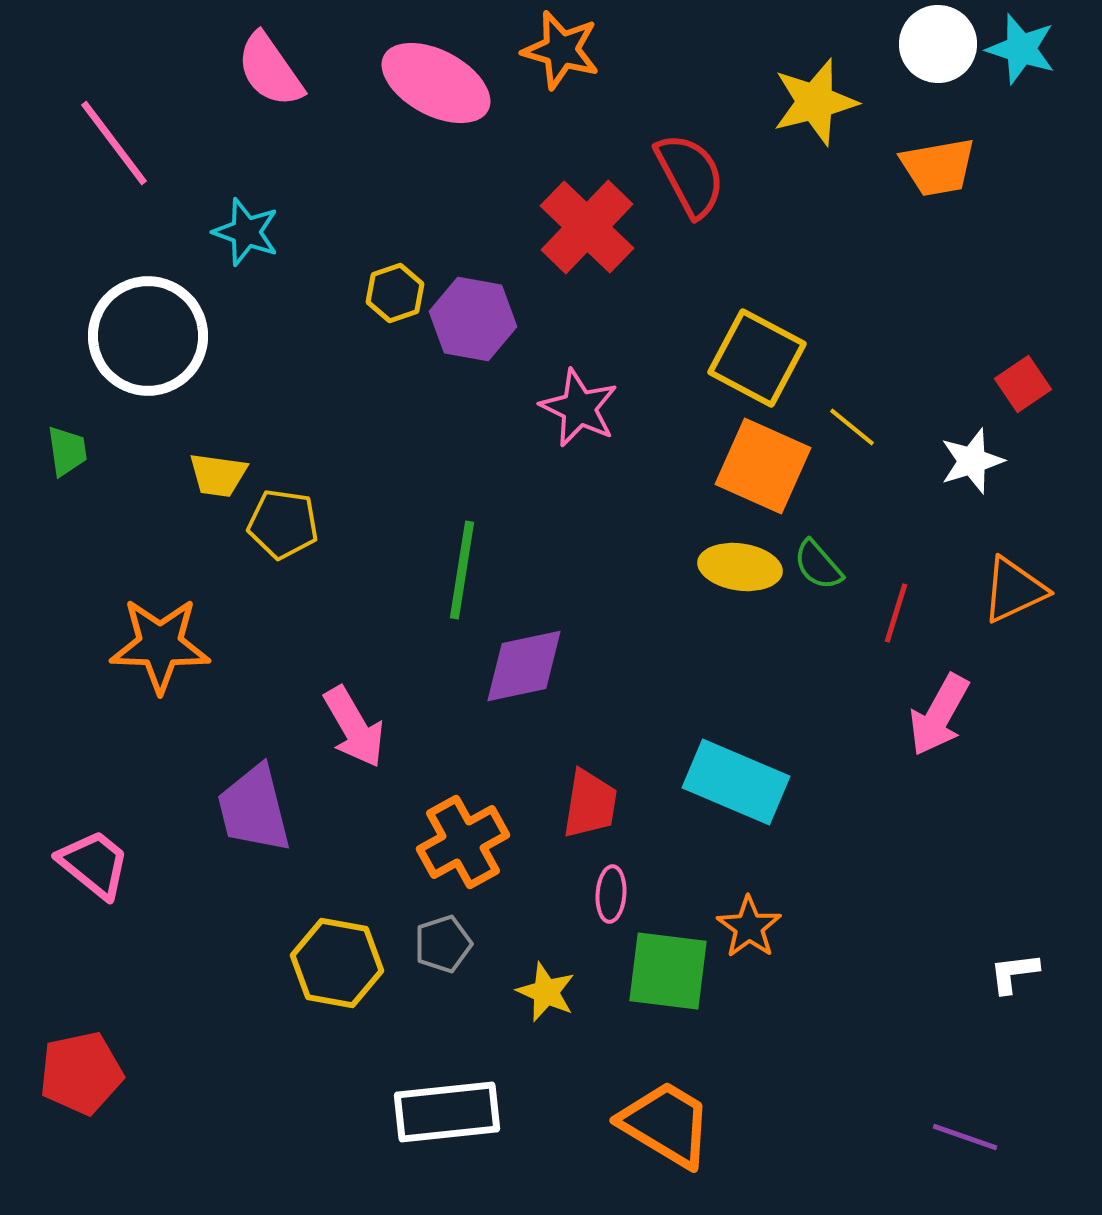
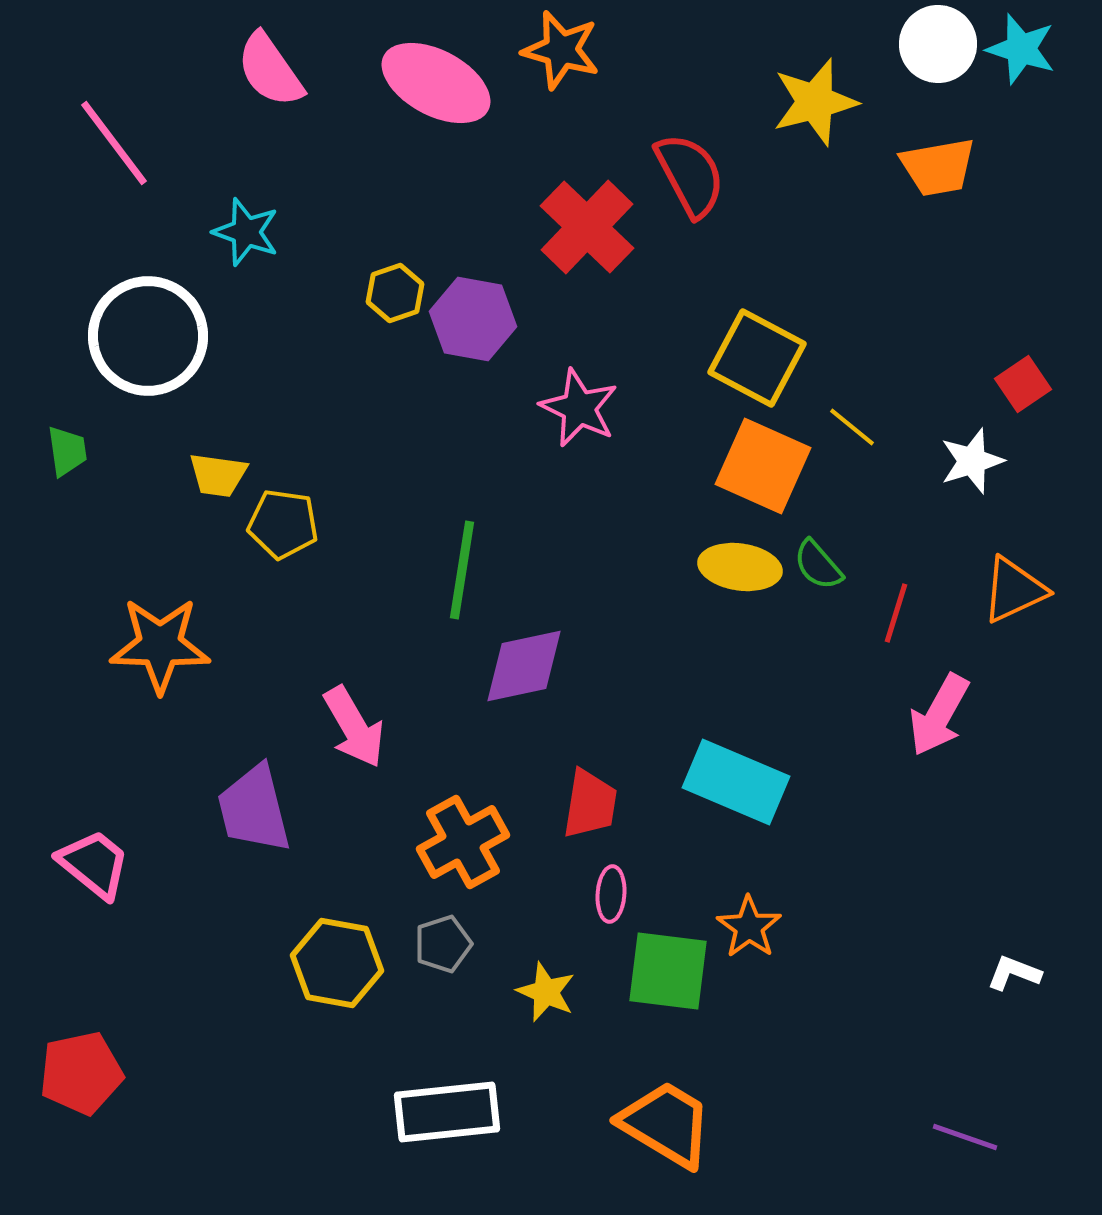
white L-shape at (1014, 973): rotated 28 degrees clockwise
